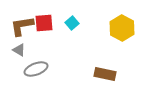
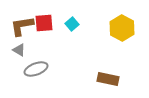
cyan square: moved 1 px down
brown rectangle: moved 3 px right, 5 px down
